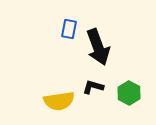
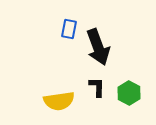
black L-shape: moved 4 px right; rotated 75 degrees clockwise
